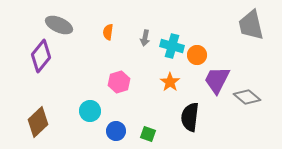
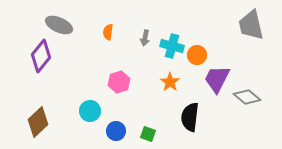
purple trapezoid: moved 1 px up
